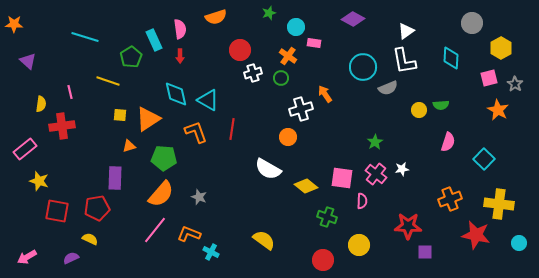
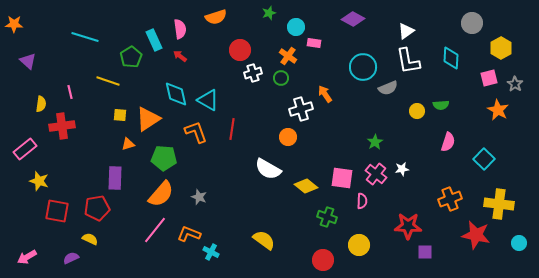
red arrow at (180, 56): rotated 128 degrees clockwise
white L-shape at (404, 61): moved 4 px right
yellow circle at (419, 110): moved 2 px left, 1 px down
orange triangle at (129, 146): moved 1 px left, 2 px up
